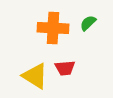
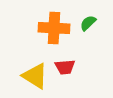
orange cross: moved 1 px right
red trapezoid: moved 1 px up
